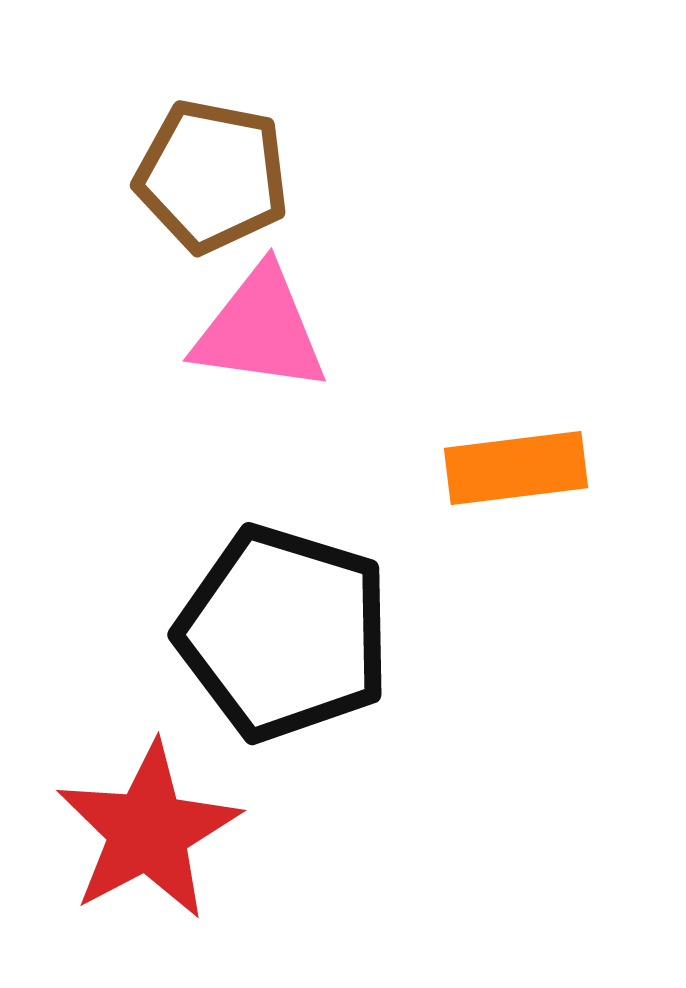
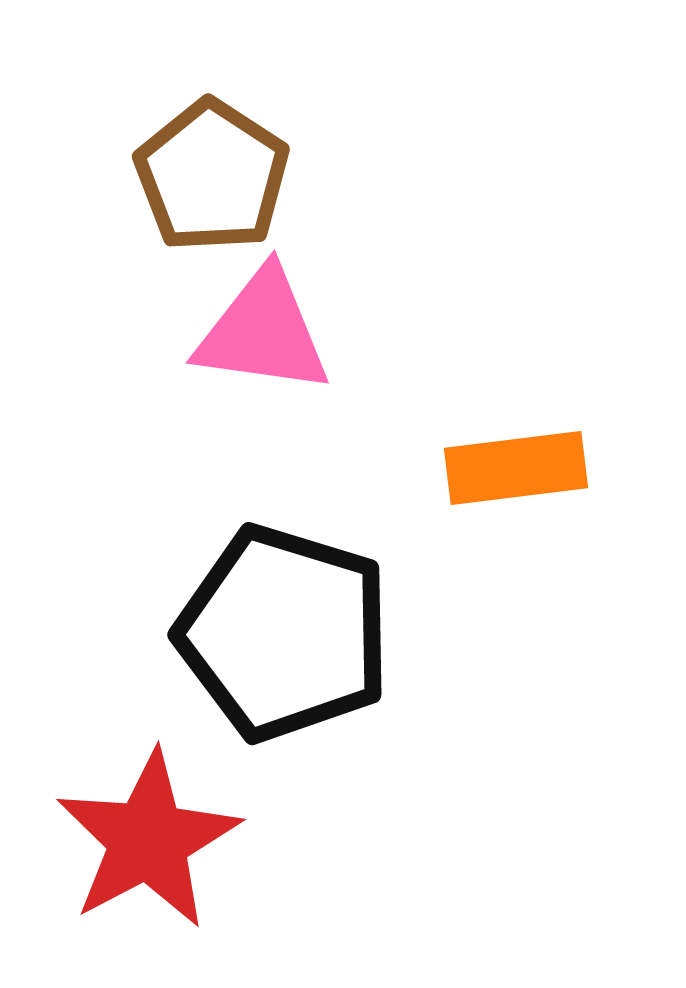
brown pentagon: rotated 22 degrees clockwise
pink triangle: moved 3 px right, 2 px down
red star: moved 9 px down
